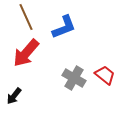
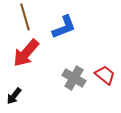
brown line: moved 1 px left; rotated 8 degrees clockwise
